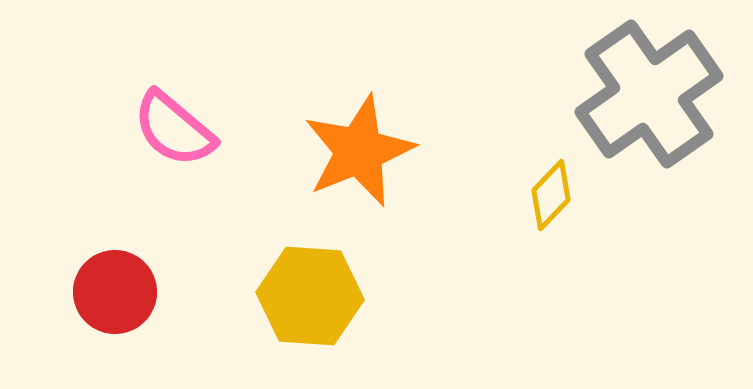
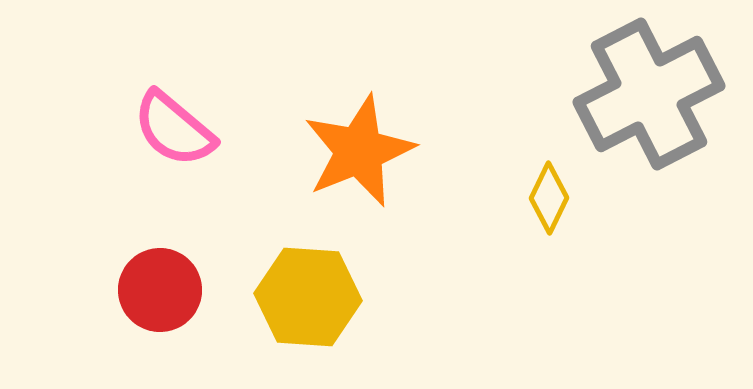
gray cross: rotated 8 degrees clockwise
yellow diamond: moved 2 px left, 3 px down; rotated 18 degrees counterclockwise
red circle: moved 45 px right, 2 px up
yellow hexagon: moved 2 px left, 1 px down
